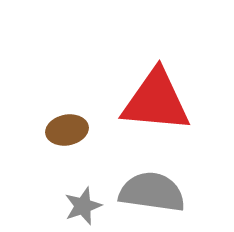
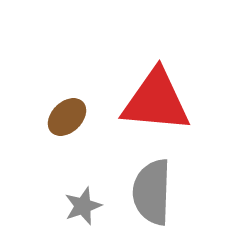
brown ellipse: moved 13 px up; rotated 33 degrees counterclockwise
gray semicircle: rotated 96 degrees counterclockwise
